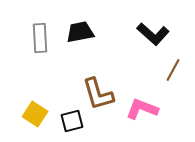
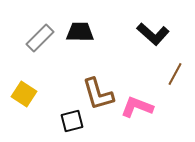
black trapezoid: rotated 12 degrees clockwise
gray rectangle: rotated 48 degrees clockwise
brown line: moved 2 px right, 4 px down
pink L-shape: moved 5 px left, 2 px up
yellow square: moved 11 px left, 20 px up
